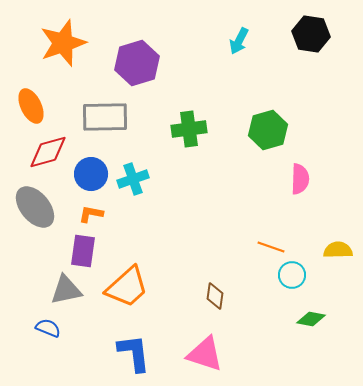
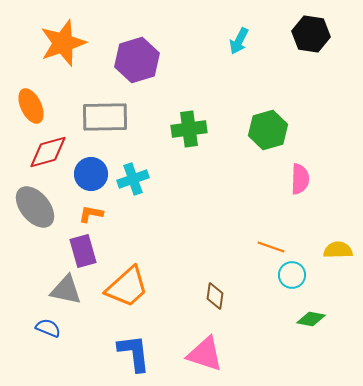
purple hexagon: moved 3 px up
purple rectangle: rotated 24 degrees counterclockwise
gray triangle: rotated 24 degrees clockwise
